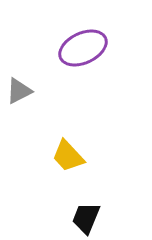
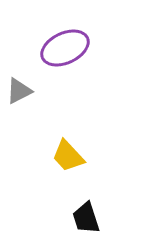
purple ellipse: moved 18 px left
black trapezoid: rotated 40 degrees counterclockwise
